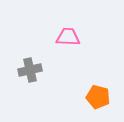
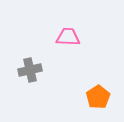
orange pentagon: rotated 25 degrees clockwise
